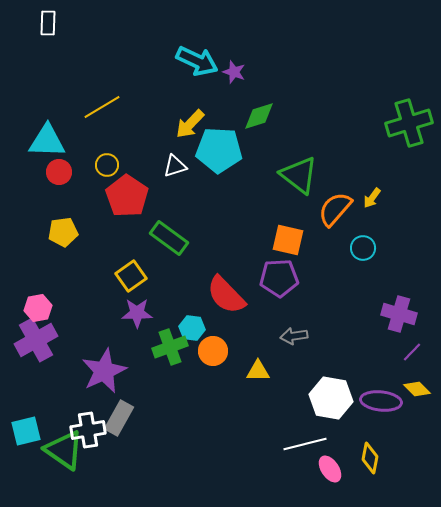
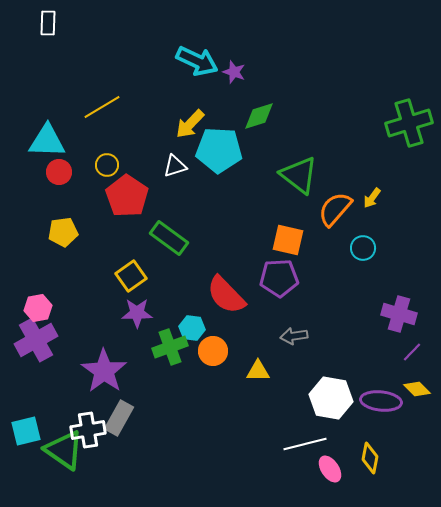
purple star at (104, 371): rotated 12 degrees counterclockwise
